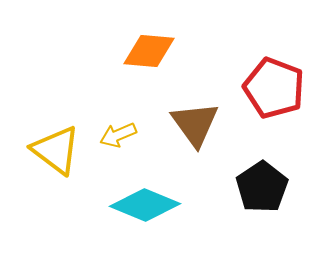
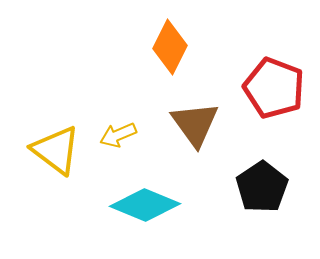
orange diamond: moved 21 px right, 4 px up; rotated 68 degrees counterclockwise
